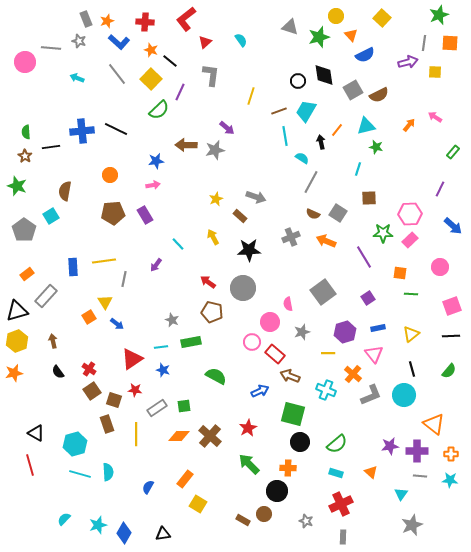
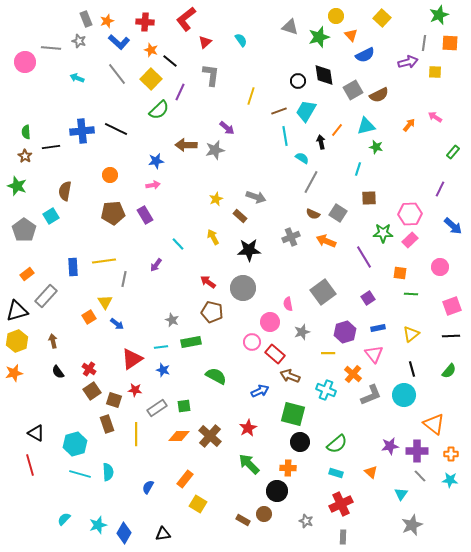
gray line at (420, 476): rotated 40 degrees clockwise
